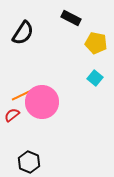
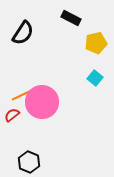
yellow pentagon: rotated 25 degrees counterclockwise
